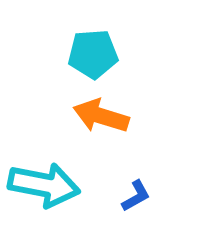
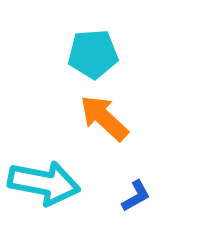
orange arrow: moved 3 px right, 2 px down; rotated 26 degrees clockwise
cyan arrow: moved 2 px up
